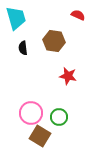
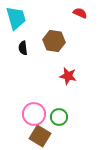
red semicircle: moved 2 px right, 2 px up
pink circle: moved 3 px right, 1 px down
